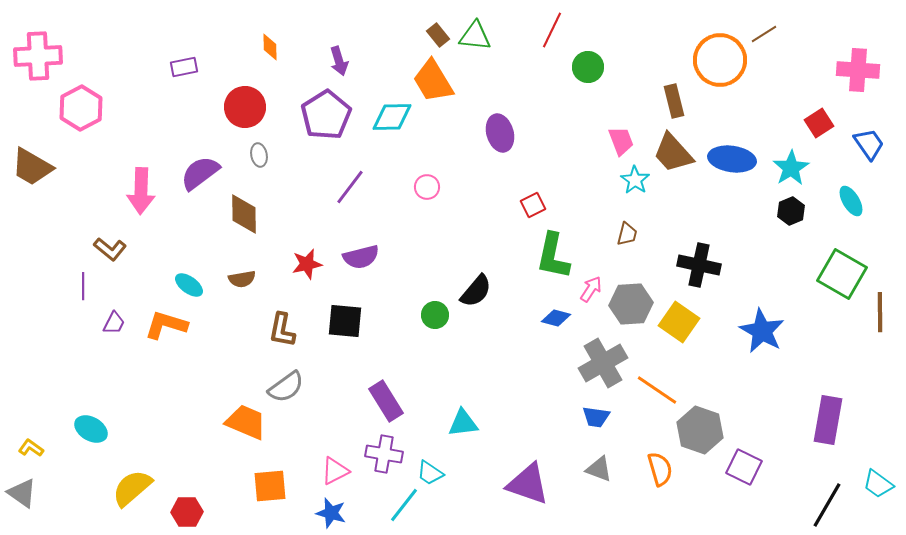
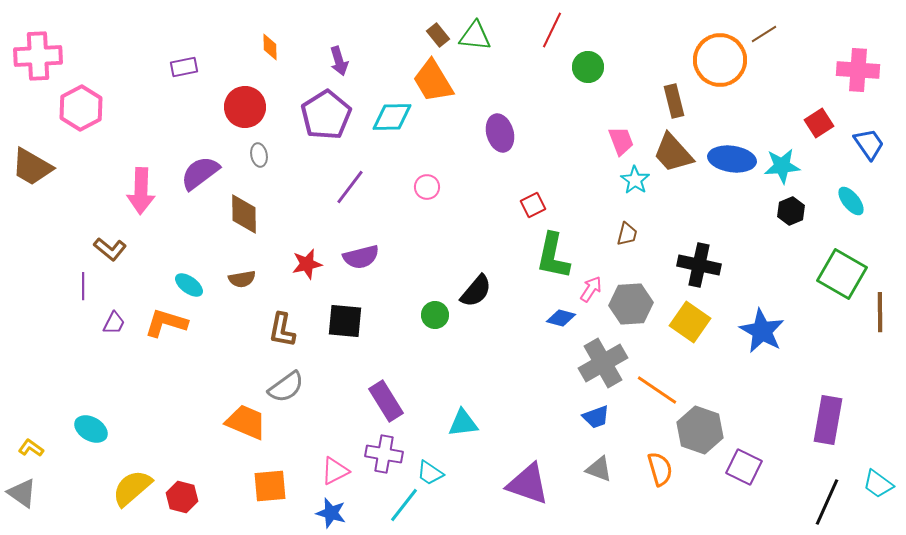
cyan star at (791, 168): moved 9 px left, 2 px up; rotated 27 degrees clockwise
cyan ellipse at (851, 201): rotated 8 degrees counterclockwise
blue diamond at (556, 318): moved 5 px right
yellow square at (679, 322): moved 11 px right
orange L-shape at (166, 325): moved 2 px up
blue trapezoid at (596, 417): rotated 28 degrees counterclockwise
black line at (827, 505): moved 3 px up; rotated 6 degrees counterclockwise
red hexagon at (187, 512): moved 5 px left, 15 px up; rotated 16 degrees clockwise
